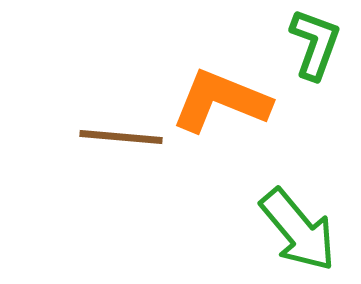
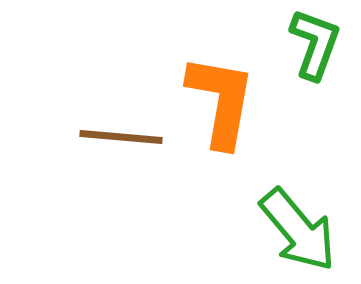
orange L-shape: rotated 78 degrees clockwise
